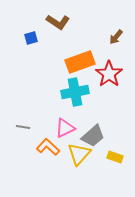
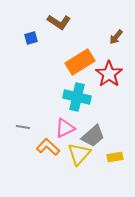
brown L-shape: moved 1 px right
orange rectangle: rotated 12 degrees counterclockwise
cyan cross: moved 2 px right, 5 px down; rotated 24 degrees clockwise
yellow rectangle: rotated 28 degrees counterclockwise
